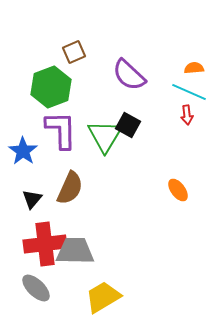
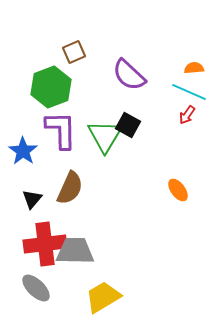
red arrow: rotated 42 degrees clockwise
